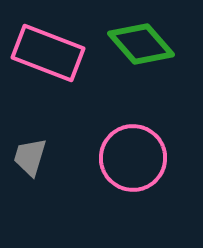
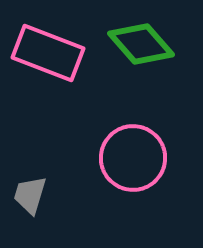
gray trapezoid: moved 38 px down
